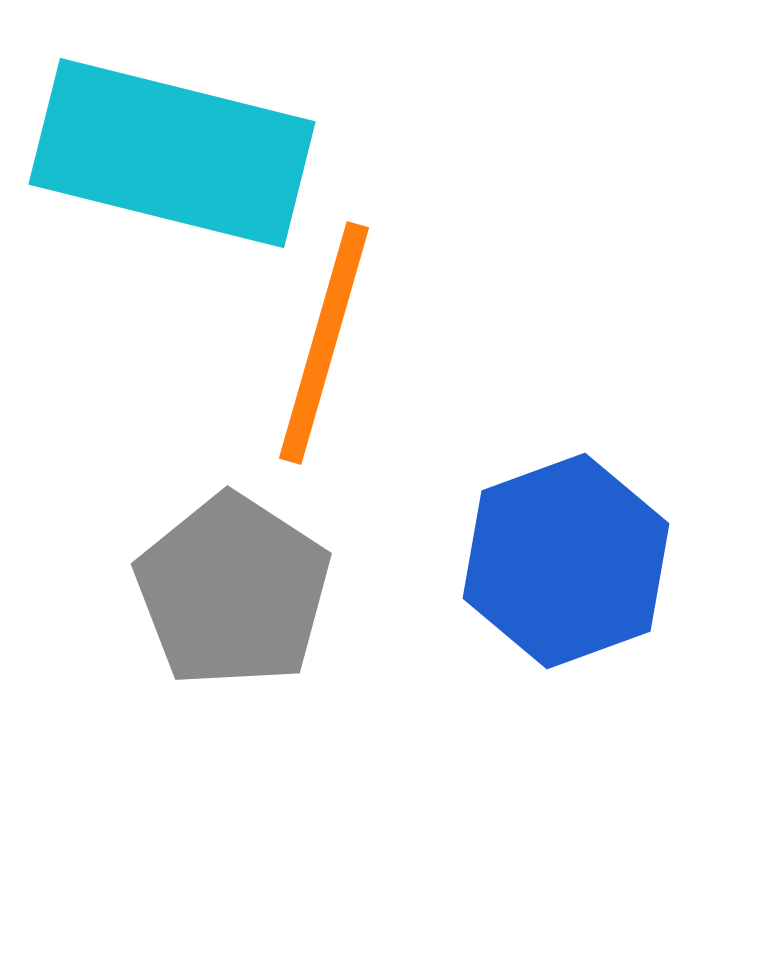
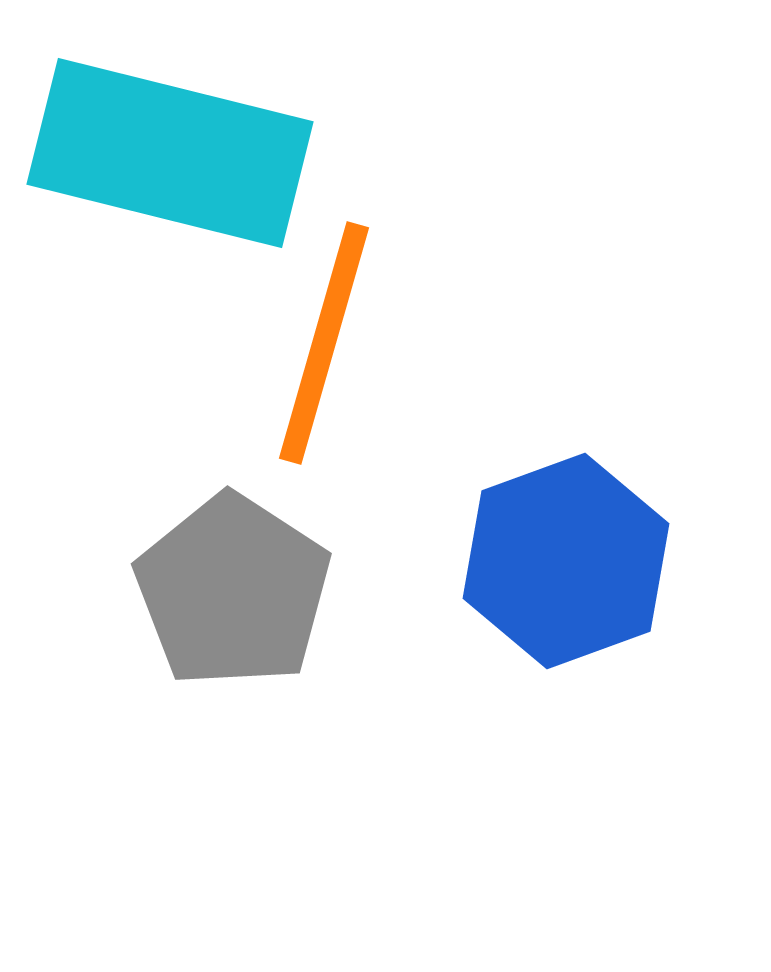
cyan rectangle: moved 2 px left
